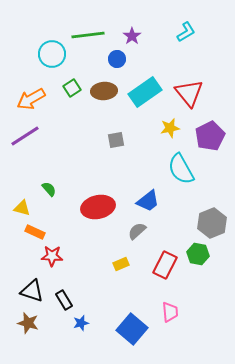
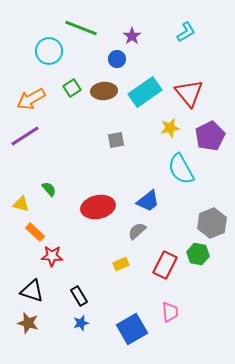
green line: moved 7 px left, 7 px up; rotated 28 degrees clockwise
cyan circle: moved 3 px left, 3 px up
yellow triangle: moved 1 px left, 4 px up
orange rectangle: rotated 18 degrees clockwise
black rectangle: moved 15 px right, 4 px up
blue square: rotated 20 degrees clockwise
